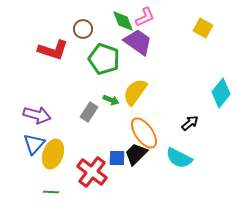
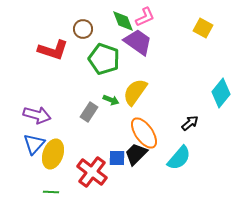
cyan semicircle: rotated 76 degrees counterclockwise
